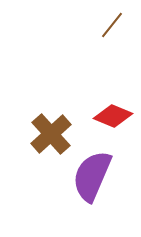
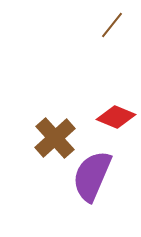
red diamond: moved 3 px right, 1 px down
brown cross: moved 4 px right, 4 px down
